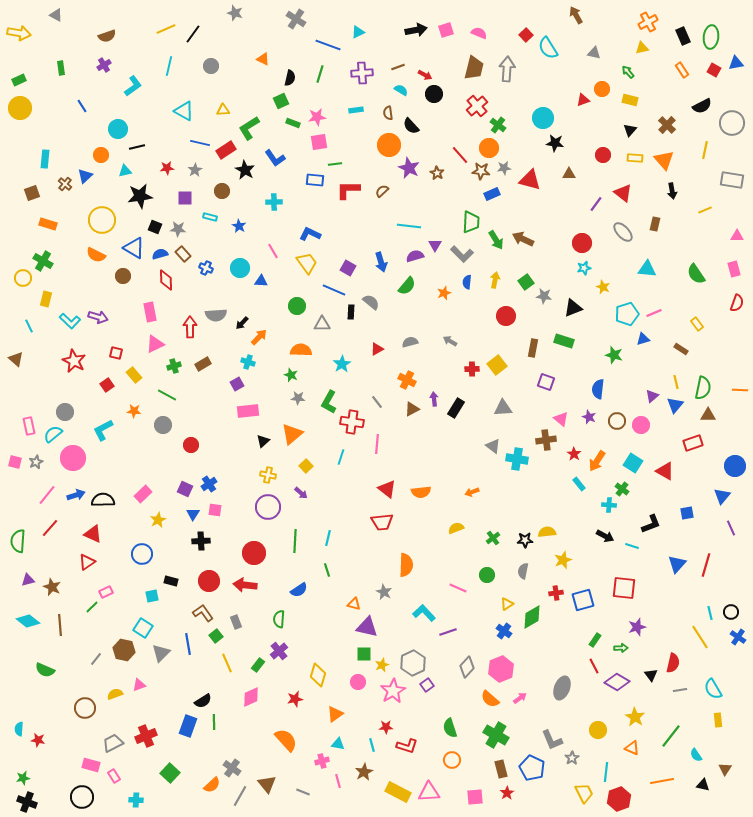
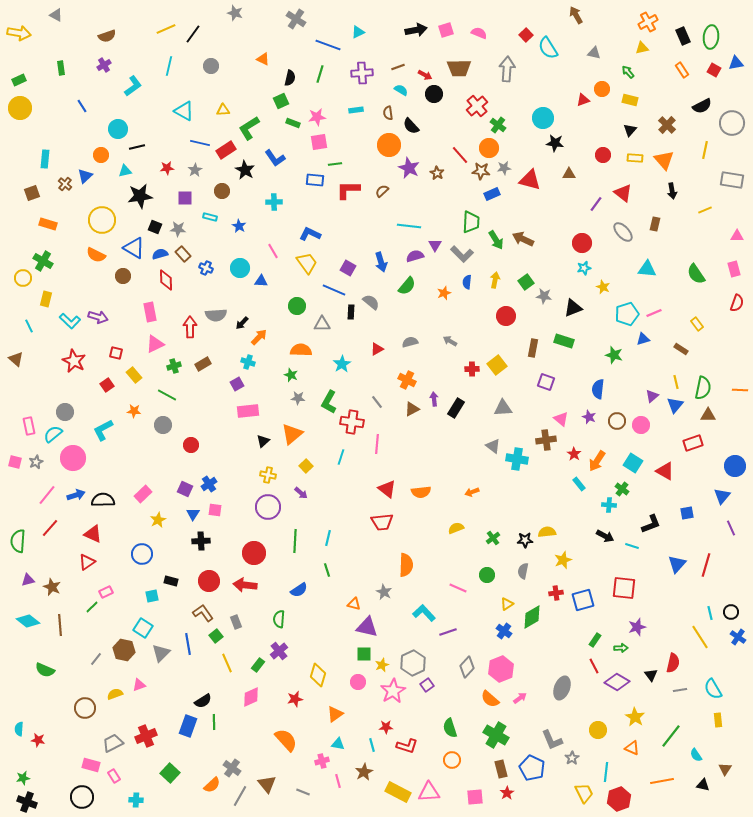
brown trapezoid at (474, 68): moved 15 px left; rotated 75 degrees clockwise
